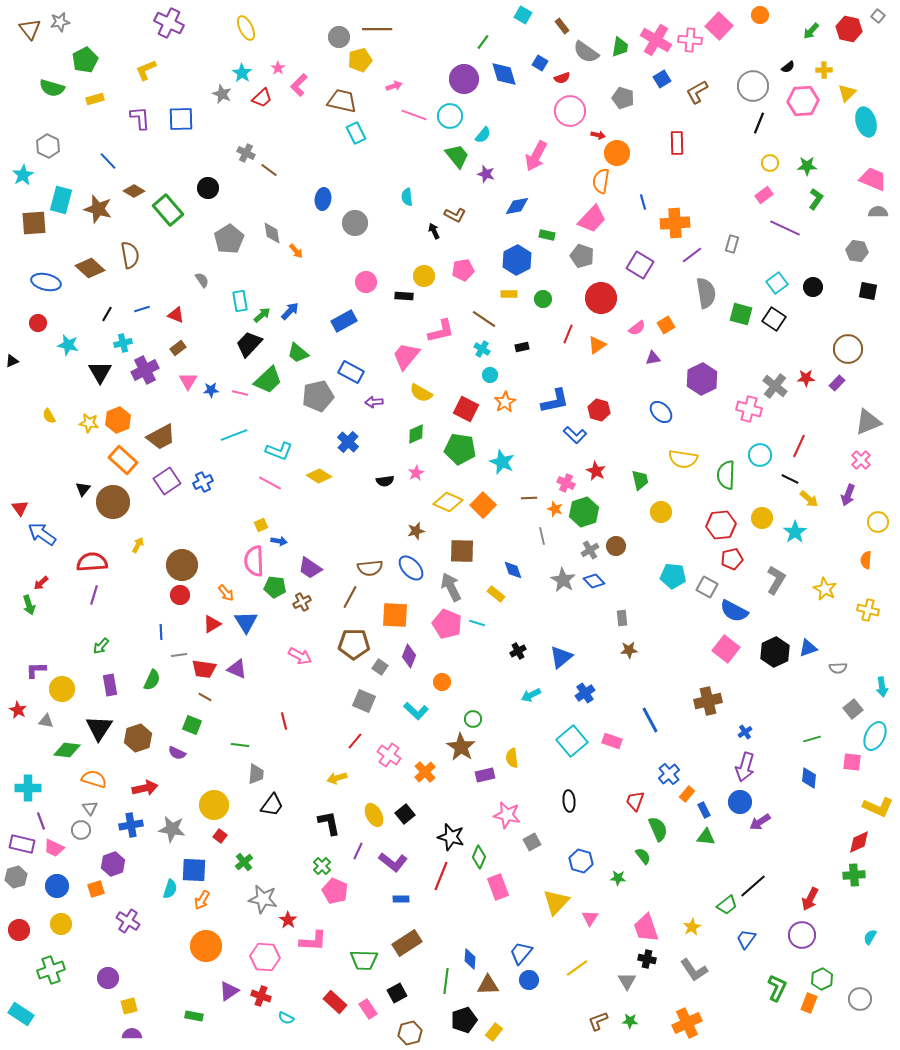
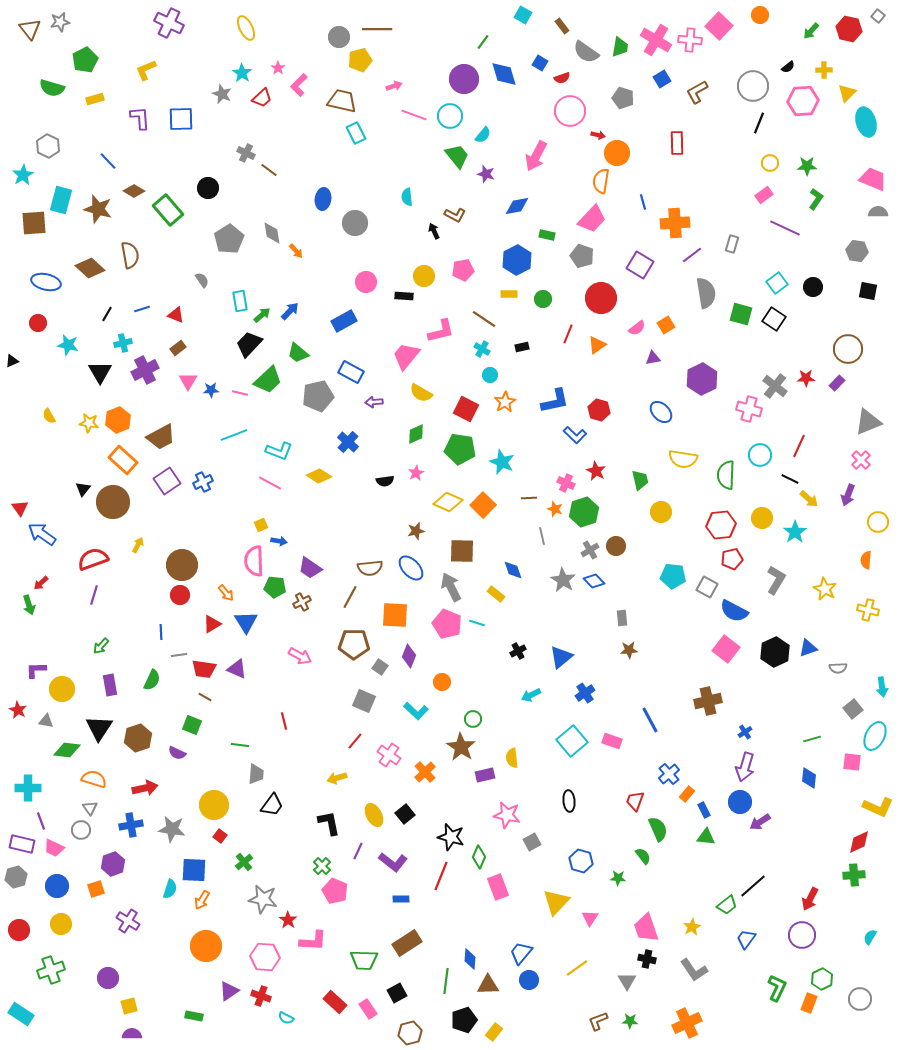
red semicircle at (92, 562): moved 1 px right, 3 px up; rotated 16 degrees counterclockwise
